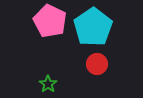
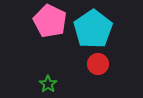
cyan pentagon: moved 2 px down
red circle: moved 1 px right
